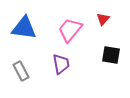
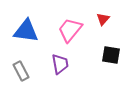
blue triangle: moved 2 px right, 3 px down
purple trapezoid: moved 1 px left
